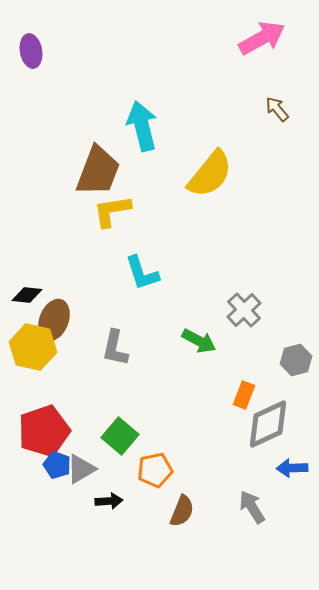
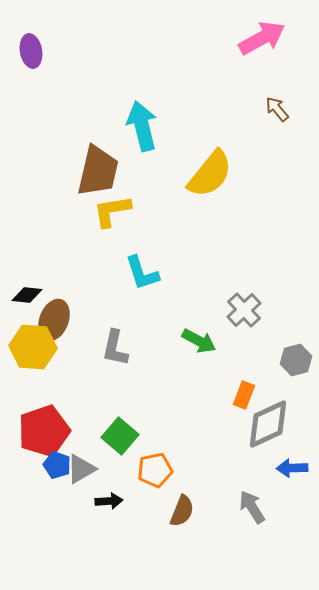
brown trapezoid: rotated 8 degrees counterclockwise
yellow hexagon: rotated 9 degrees counterclockwise
